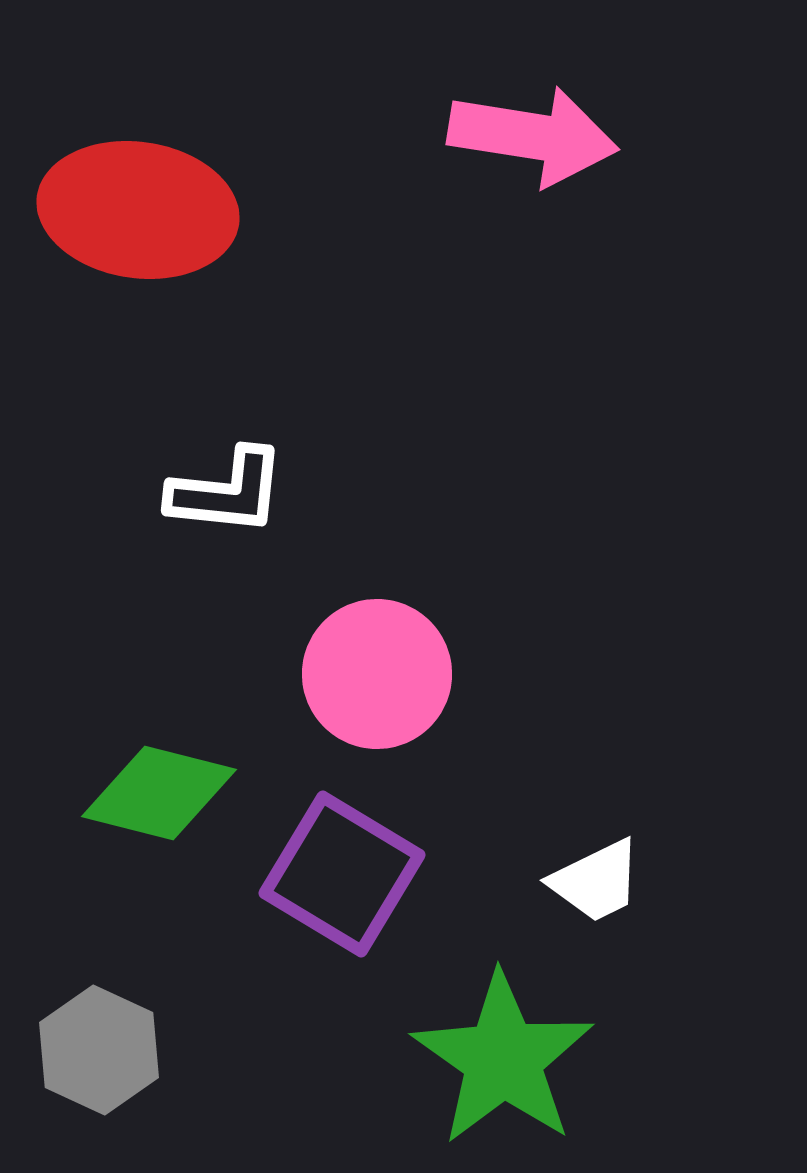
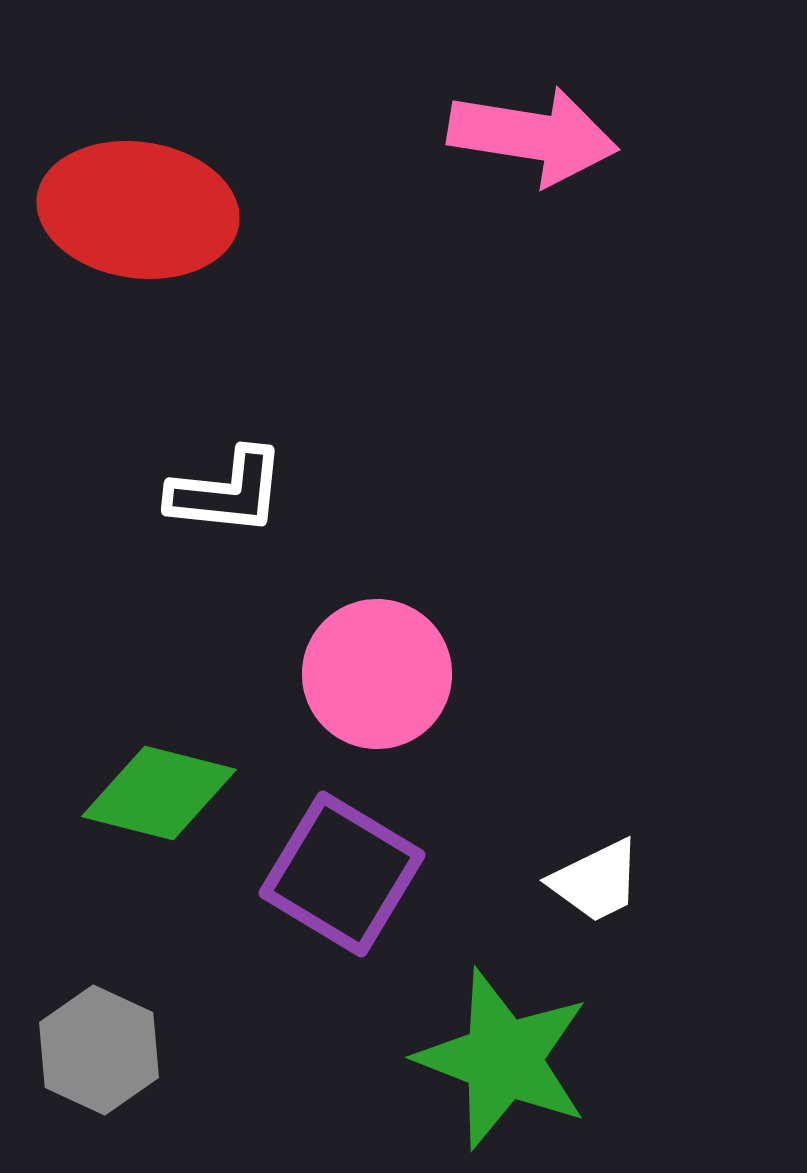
green star: rotated 14 degrees counterclockwise
